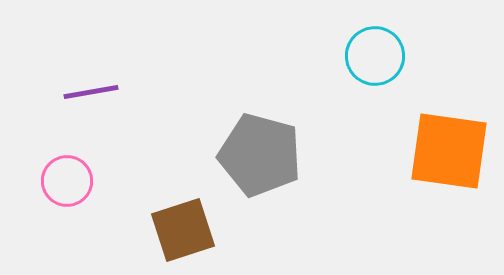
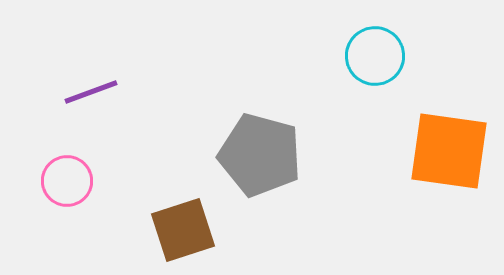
purple line: rotated 10 degrees counterclockwise
